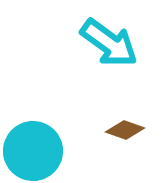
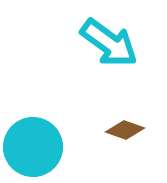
cyan circle: moved 4 px up
